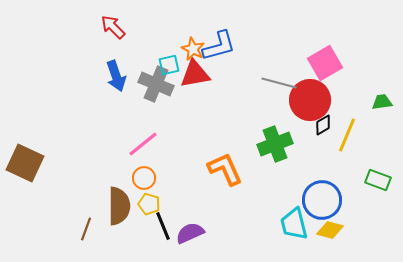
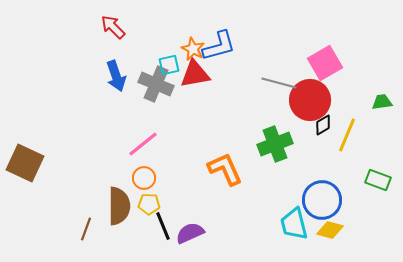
yellow pentagon: rotated 15 degrees counterclockwise
